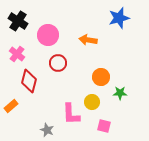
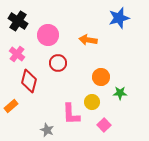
pink square: moved 1 px up; rotated 32 degrees clockwise
